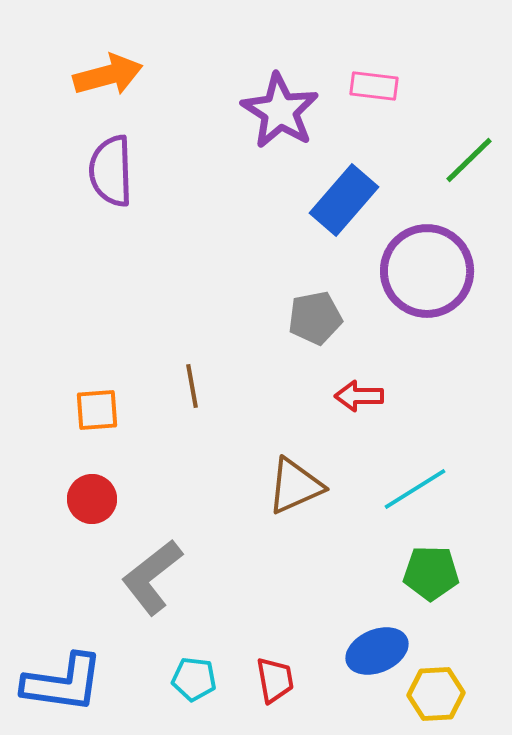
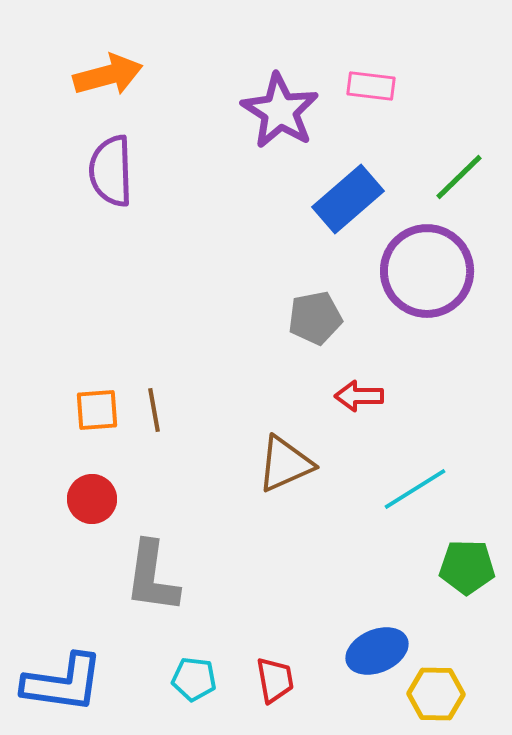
pink rectangle: moved 3 px left
green line: moved 10 px left, 17 px down
blue rectangle: moved 4 px right, 1 px up; rotated 8 degrees clockwise
brown line: moved 38 px left, 24 px down
brown triangle: moved 10 px left, 22 px up
green pentagon: moved 36 px right, 6 px up
gray L-shape: rotated 44 degrees counterclockwise
yellow hexagon: rotated 4 degrees clockwise
